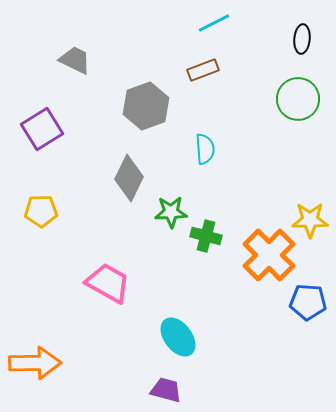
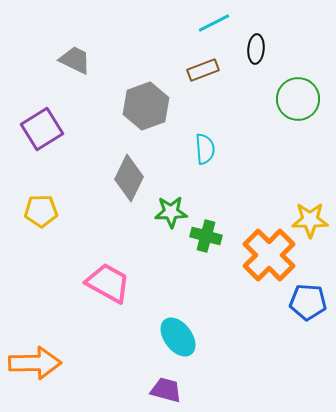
black ellipse: moved 46 px left, 10 px down
